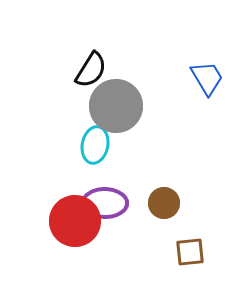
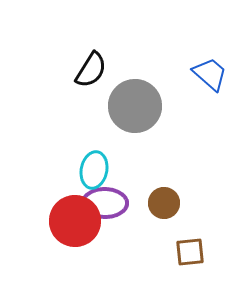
blue trapezoid: moved 3 px right, 4 px up; rotated 18 degrees counterclockwise
gray circle: moved 19 px right
cyan ellipse: moved 1 px left, 25 px down
